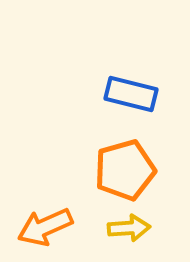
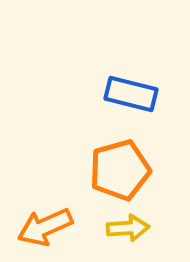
orange pentagon: moved 5 px left
yellow arrow: moved 1 px left
